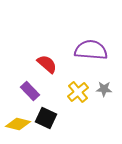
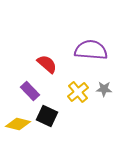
black square: moved 1 px right, 2 px up
